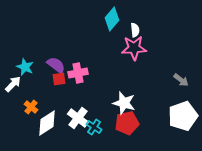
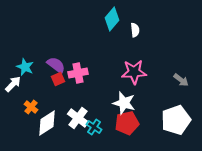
pink star: moved 24 px down
red square: moved 1 px left; rotated 16 degrees counterclockwise
white pentagon: moved 7 px left, 4 px down
